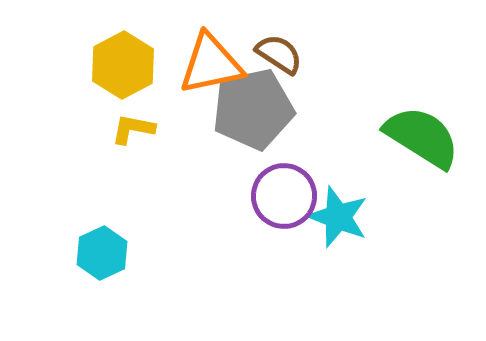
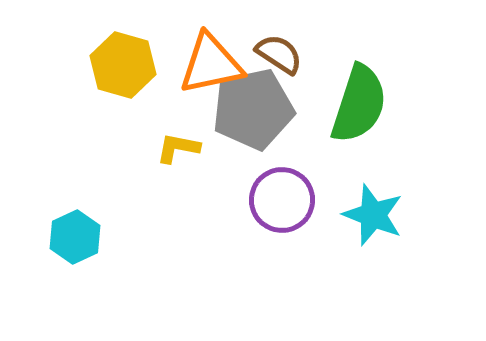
yellow hexagon: rotated 16 degrees counterclockwise
yellow L-shape: moved 45 px right, 19 px down
green semicircle: moved 63 px left, 33 px up; rotated 76 degrees clockwise
purple circle: moved 2 px left, 4 px down
cyan star: moved 35 px right, 2 px up
cyan hexagon: moved 27 px left, 16 px up
